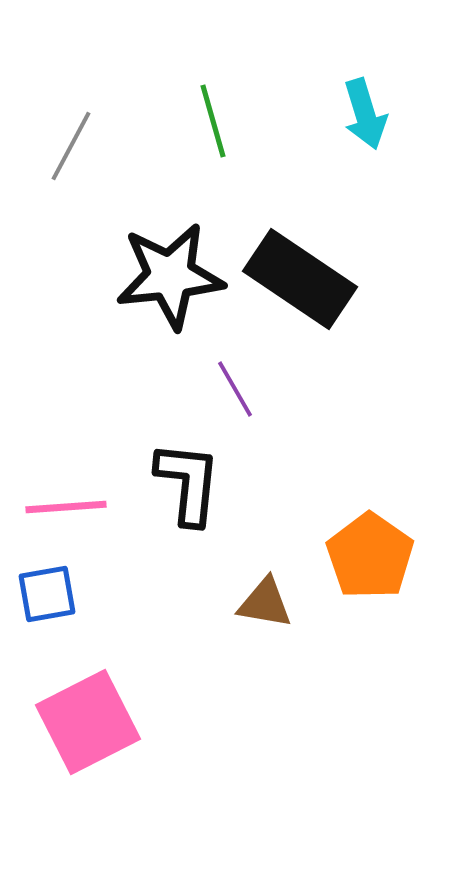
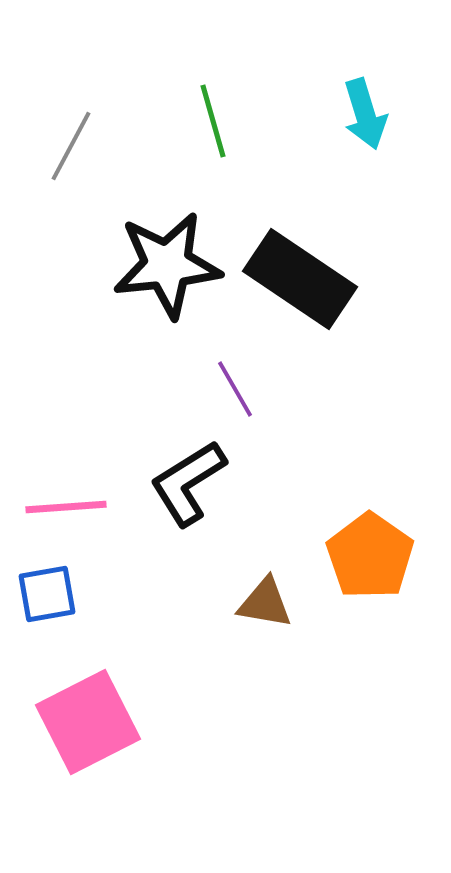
black star: moved 3 px left, 11 px up
black L-shape: rotated 128 degrees counterclockwise
